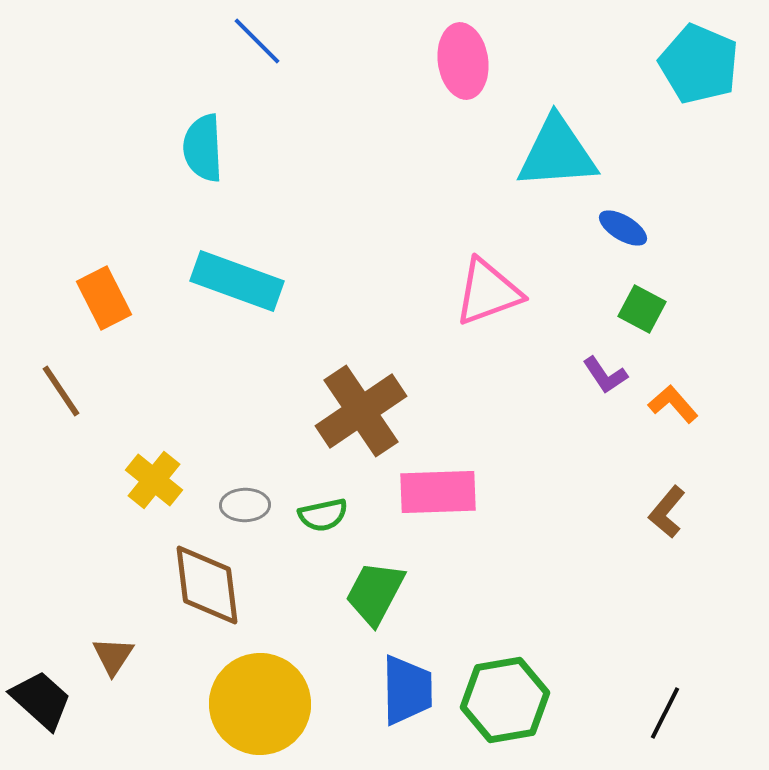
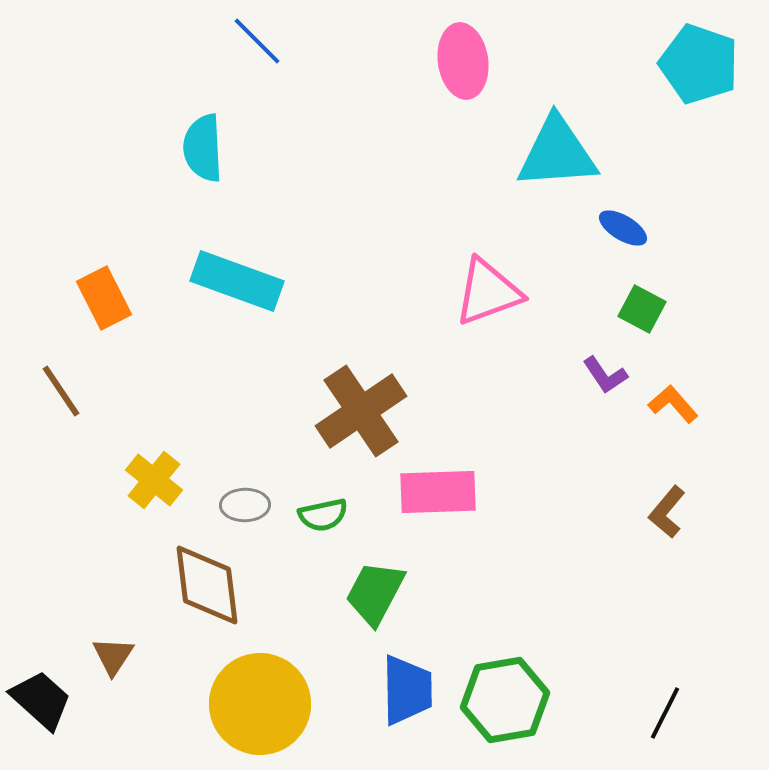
cyan pentagon: rotated 4 degrees counterclockwise
